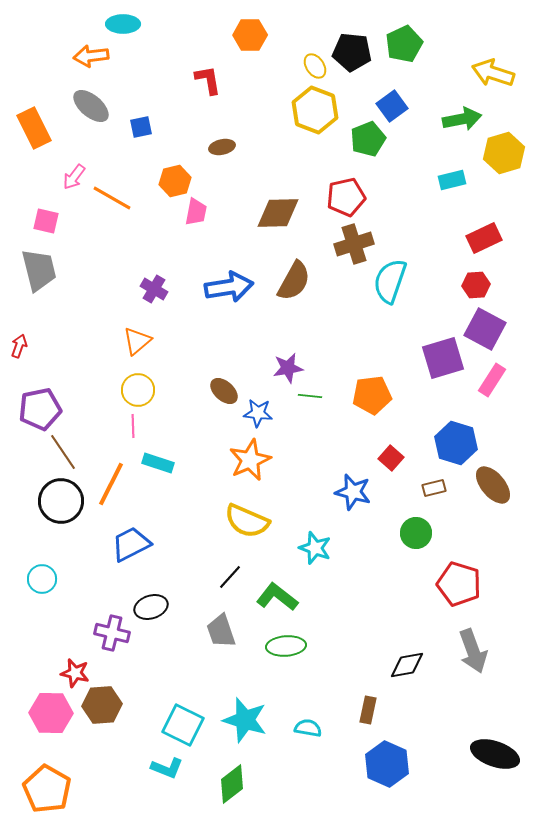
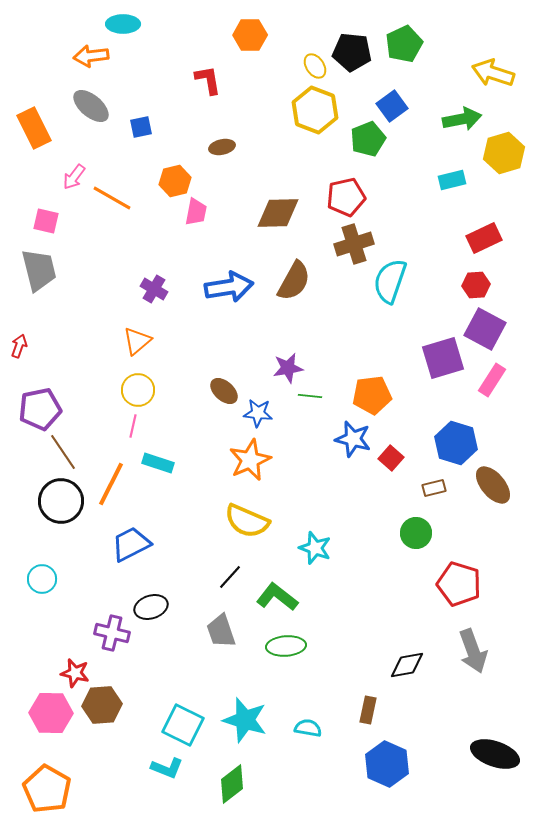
pink line at (133, 426): rotated 15 degrees clockwise
blue star at (353, 492): moved 53 px up
